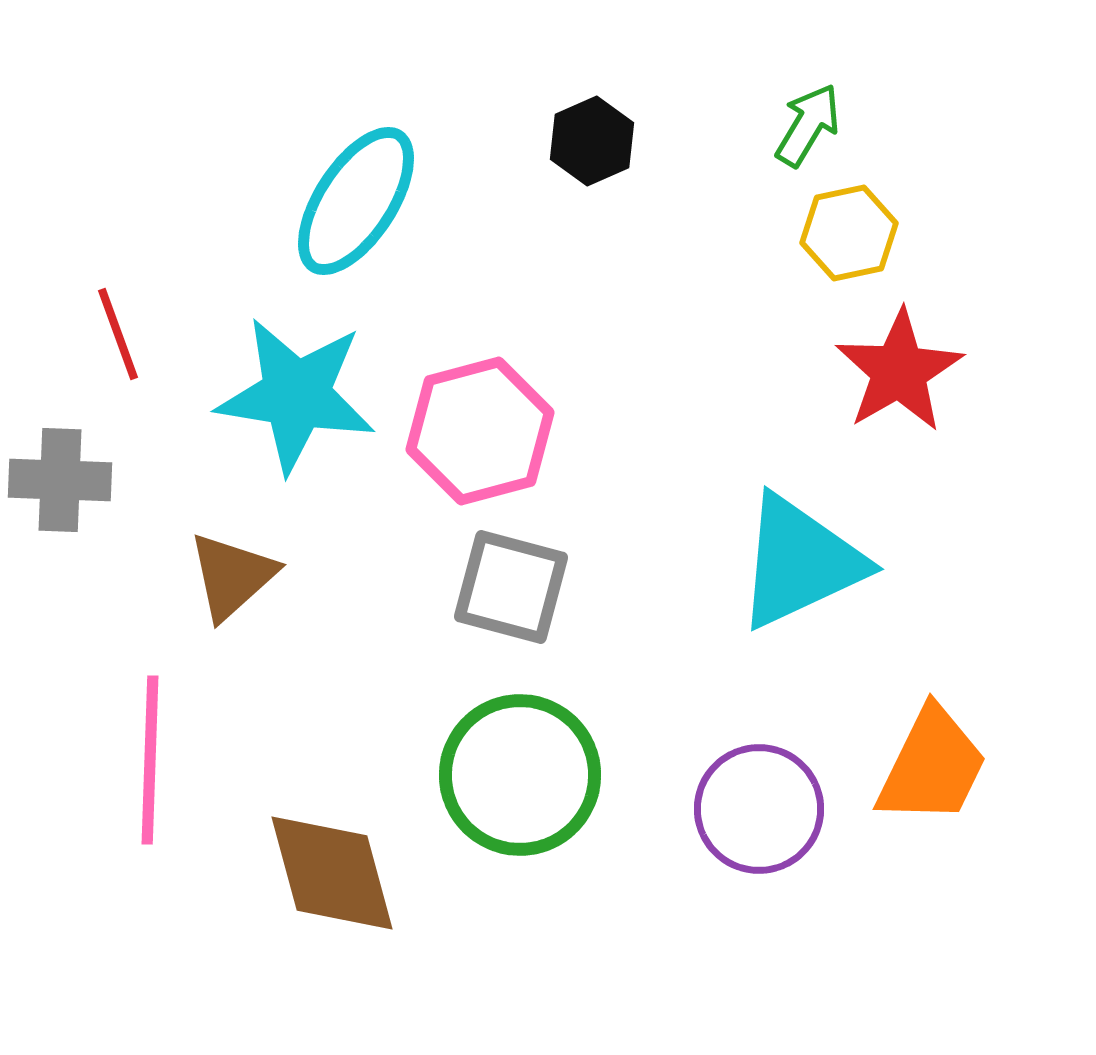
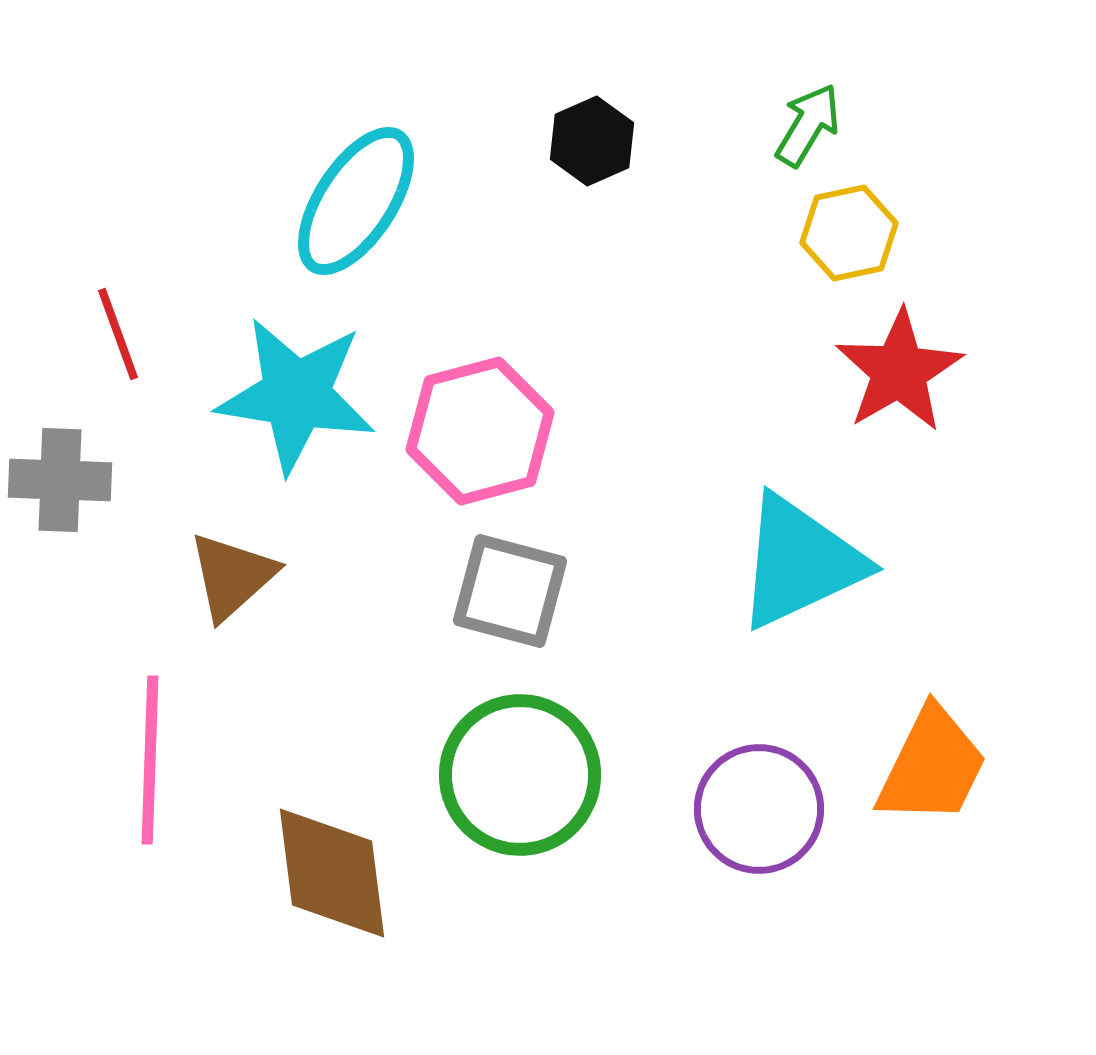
gray square: moved 1 px left, 4 px down
brown diamond: rotated 8 degrees clockwise
